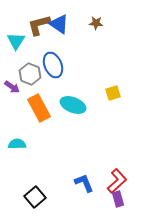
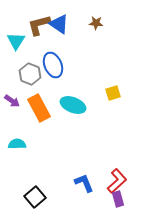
purple arrow: moved 14 px down
